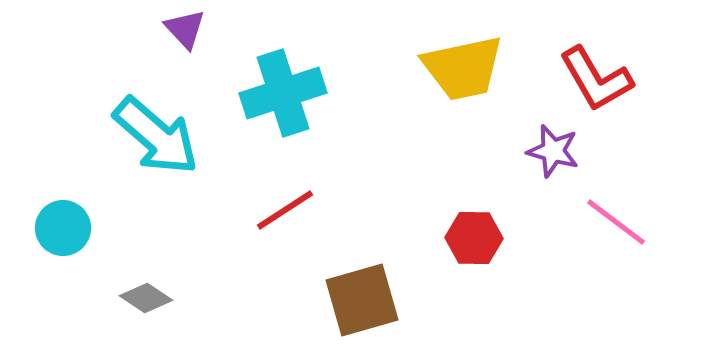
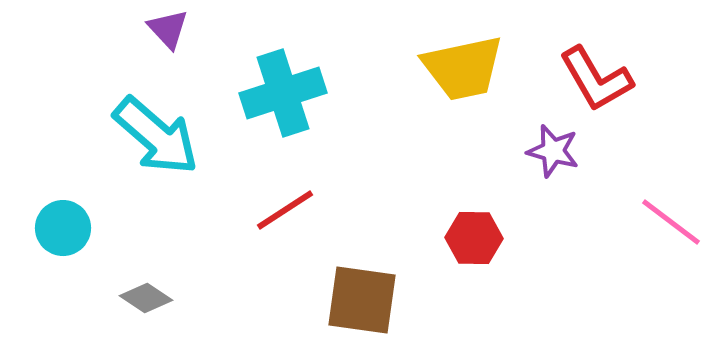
purple triangle: moved 17 px left
pink line: moved 55 px right
brown square: rotated 24 degrees clockwise
